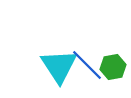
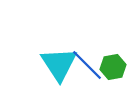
cyan triangle: moved 2 px up
